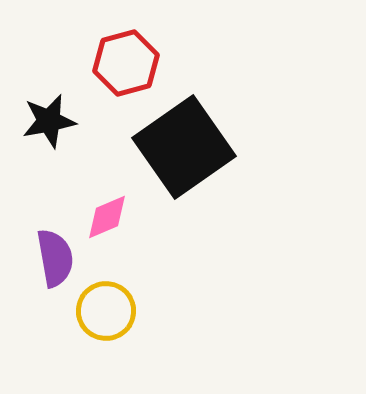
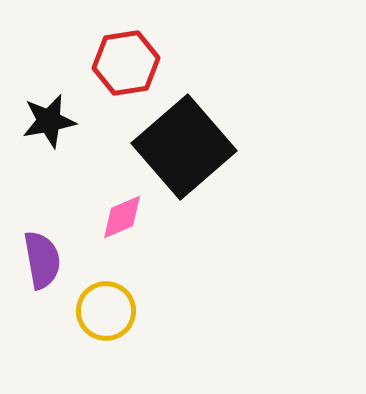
red hexagon: rotated 6 degrees clockwise
black square: rotated 6 degrees counterclockwise
pink diamond: moved 15 px right
purple semicircle: moved 13 px left, 2 px down
